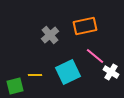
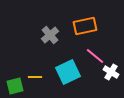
yellow line: moved 2 px down
